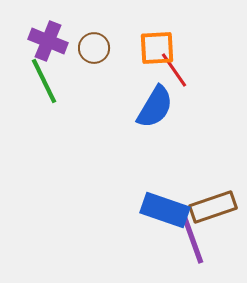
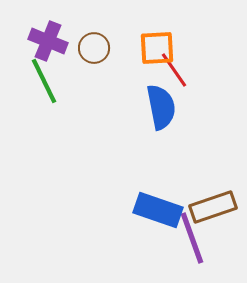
blue semicircle: moved 6 px right; rotated 42 degrees counterclockwise
blue rectangle: moved 7 px left
